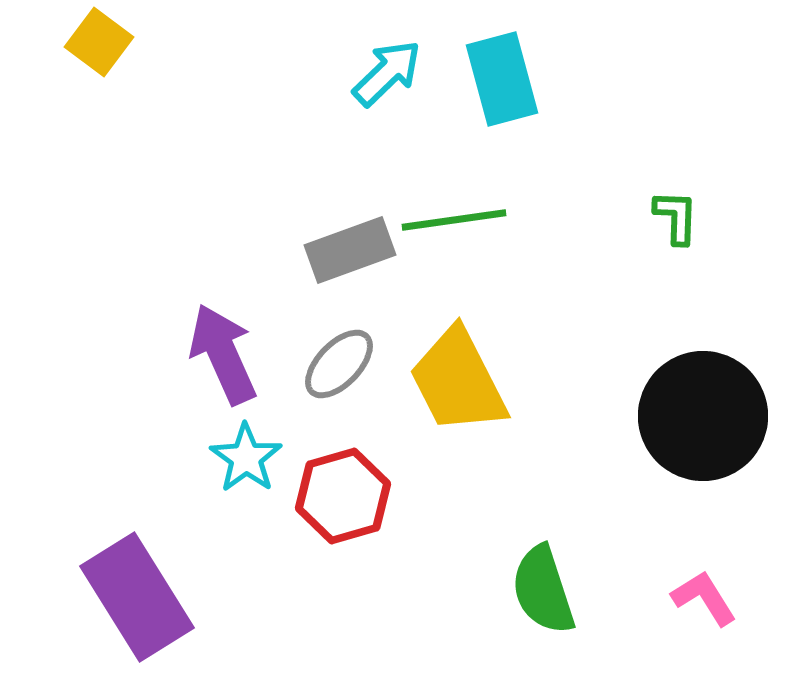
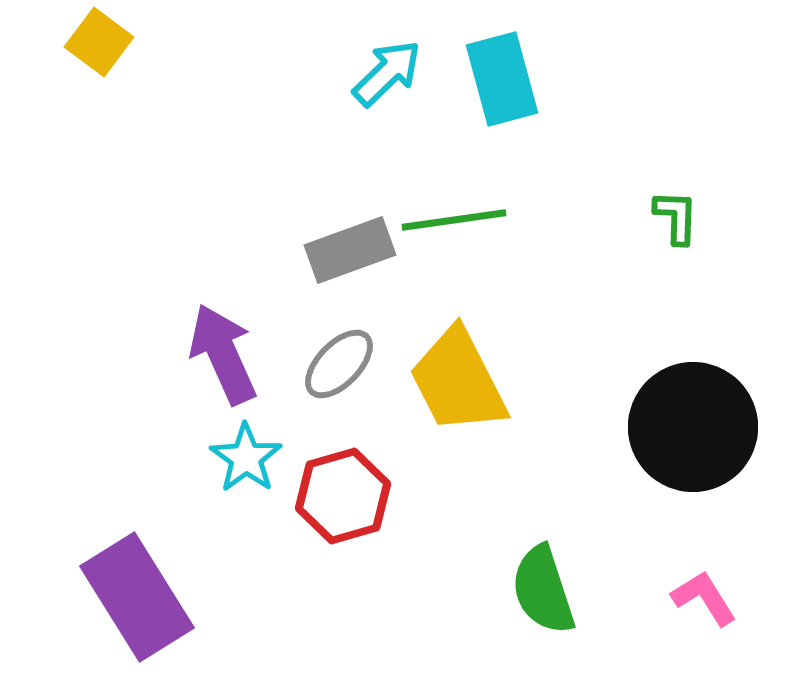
black circle: moved 10 px left, 11 px down
